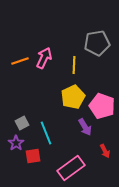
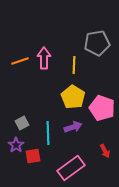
pink arrow: rotated 25 degrees counterclockwise
yellow pentagon: rotated 15 degrees counterclockwise
pink pentagon: moved 2 px down
purple arrow: moved 12 px left; rotated 78 degrees counterclockwise
cyan line: moved 2 px right; rotated 20 degrees clockwise
purple star: moved 2 px down
